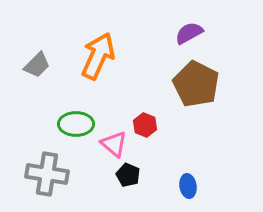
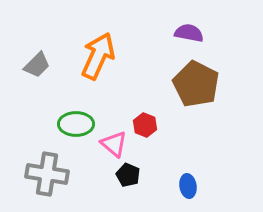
purple semicircle: rotated 40 degrees clockwise
